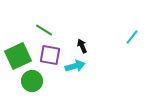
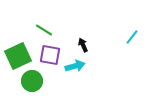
black arrow: moved 1 px right, 1 px up
